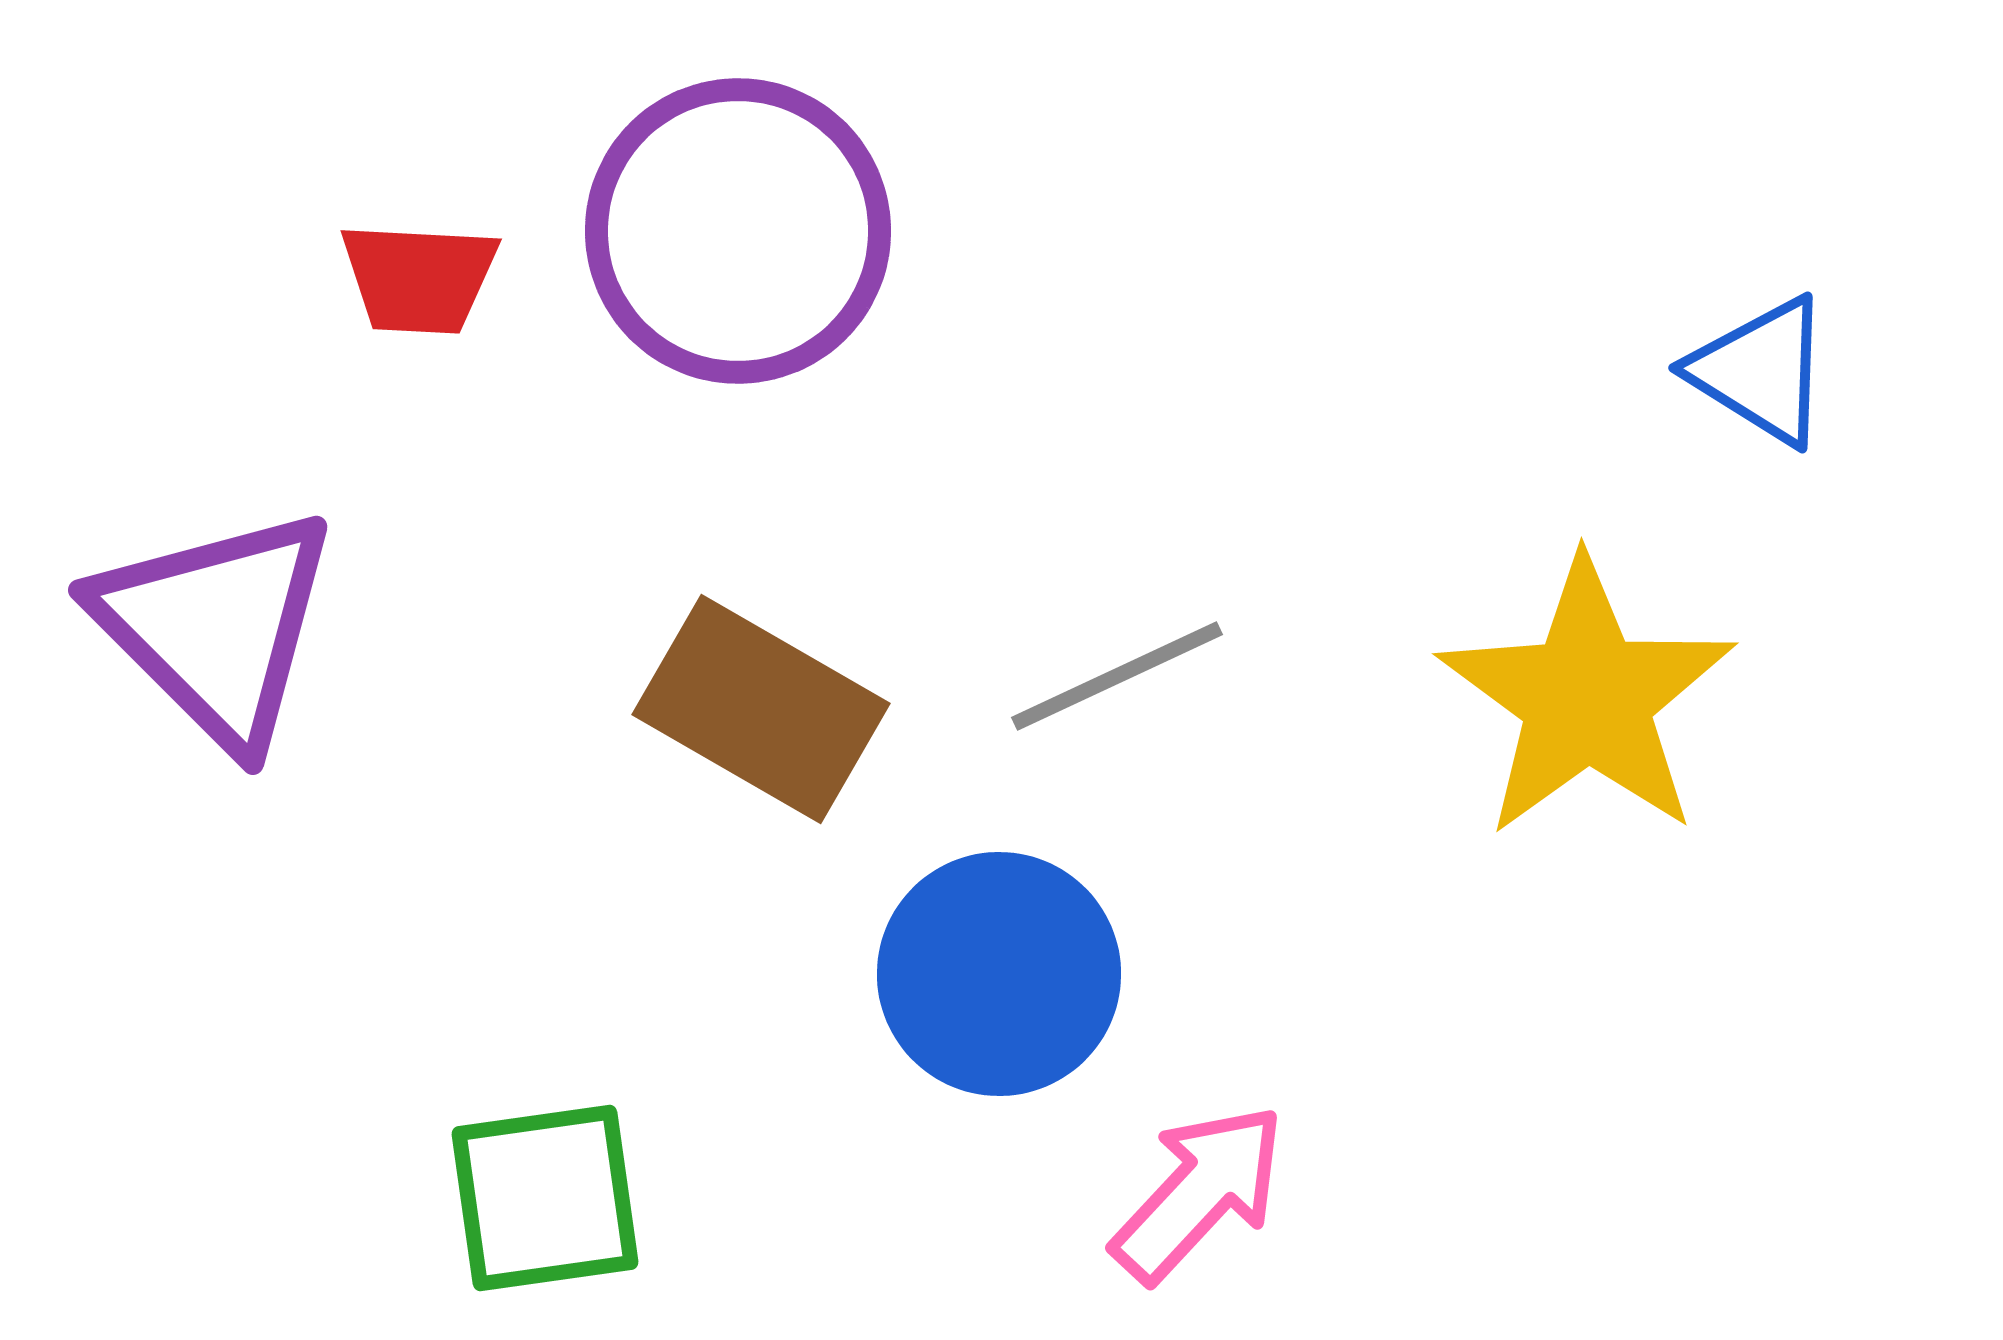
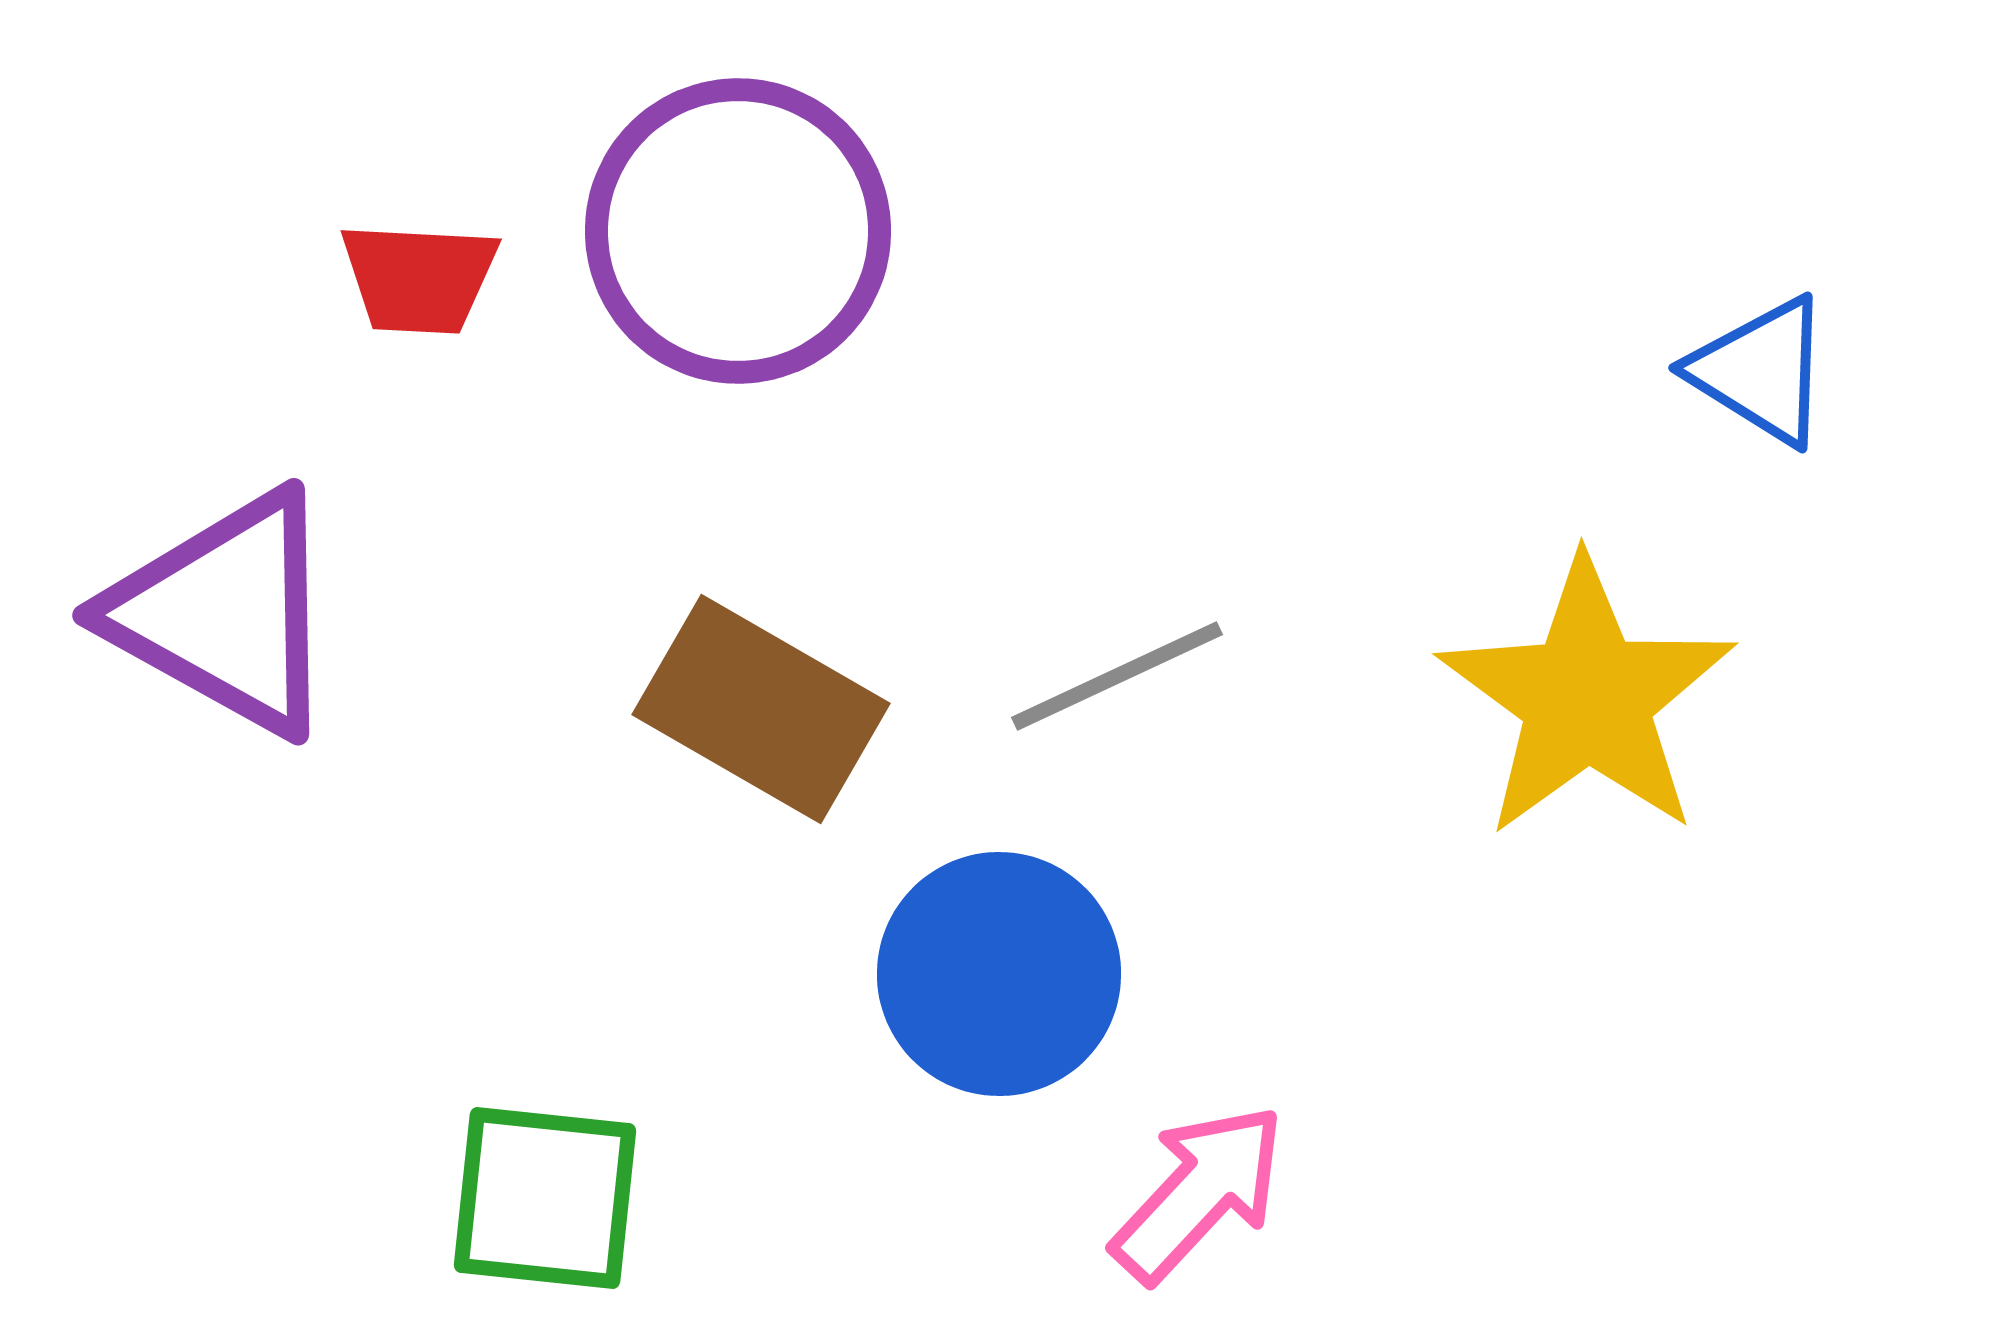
purple triangle: moved 9 px right, 14 px up; rotated 16 degrees counterclockwise
green square: rotated 14 degrees clockwise
